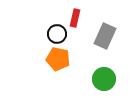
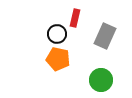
green circle: moved 3 px left, 1 px down
